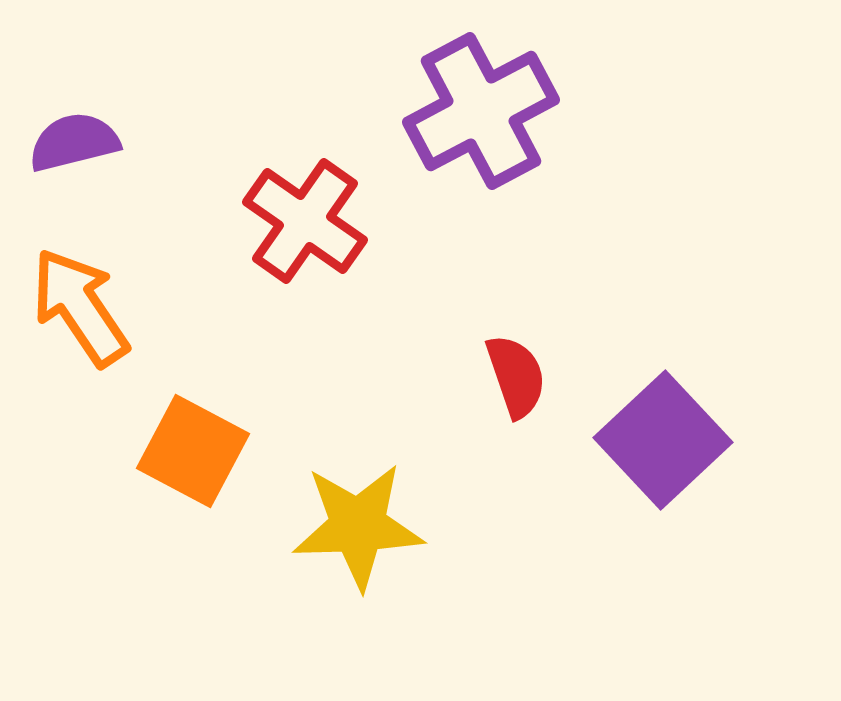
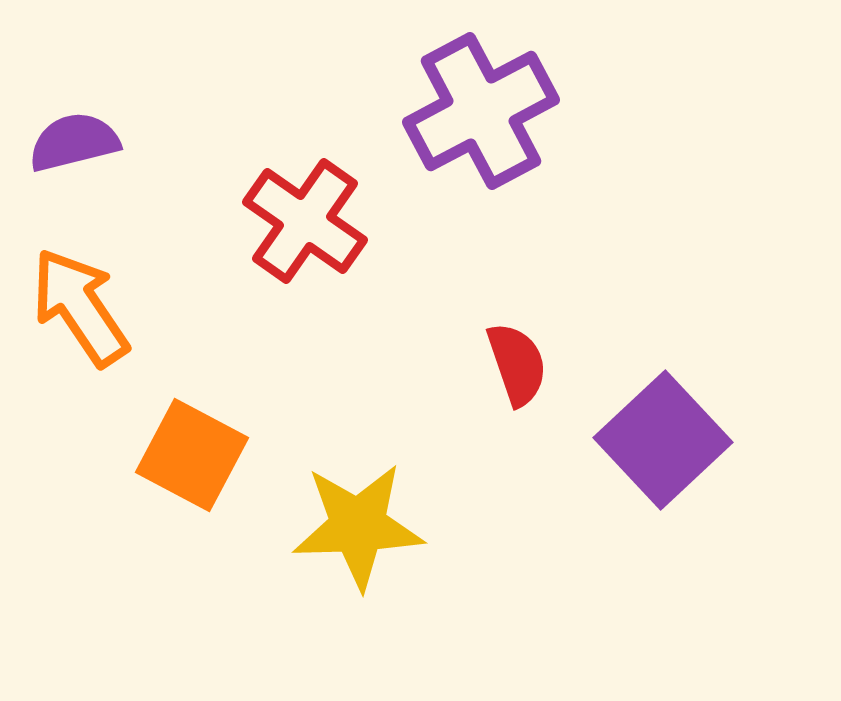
red semicircle: moved 1 px right, 12 px up
orange square: moved 1 px left, 4 px down
